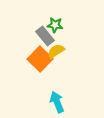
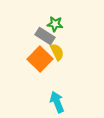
green star: moved 1 px up
gray rectangle: rotated 18 degrees counterclockwise
yellow semicircle: moved 1 px right, 1 px down; rotated 96 degrees clockwise
